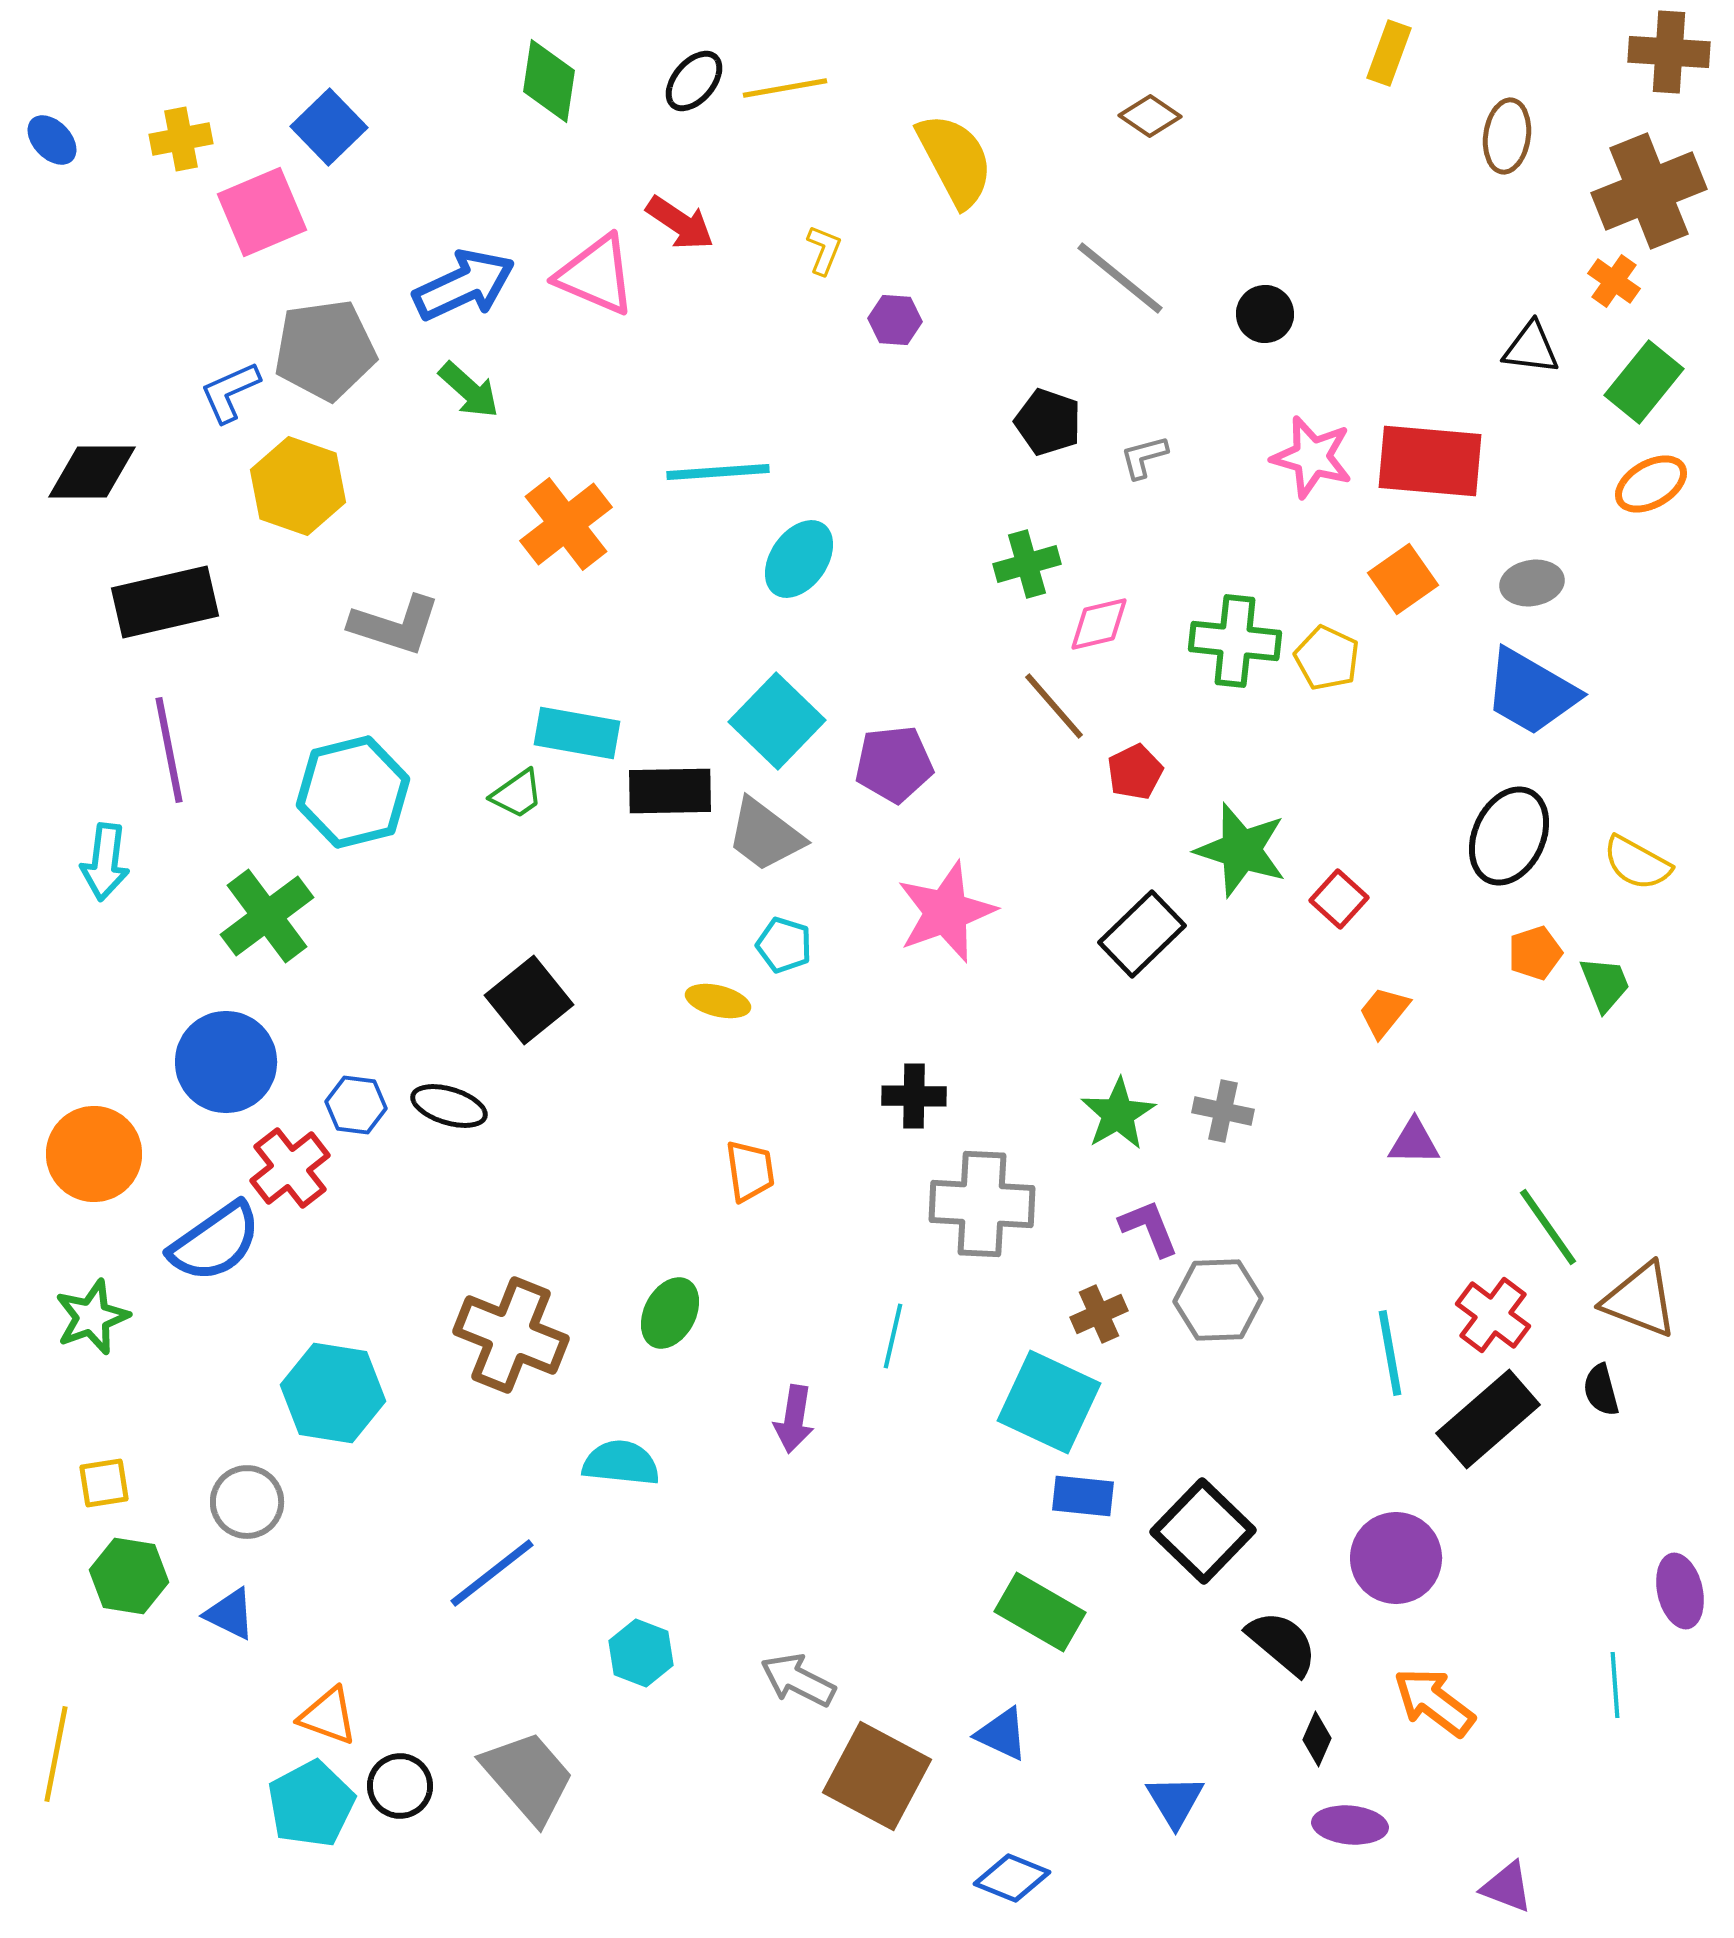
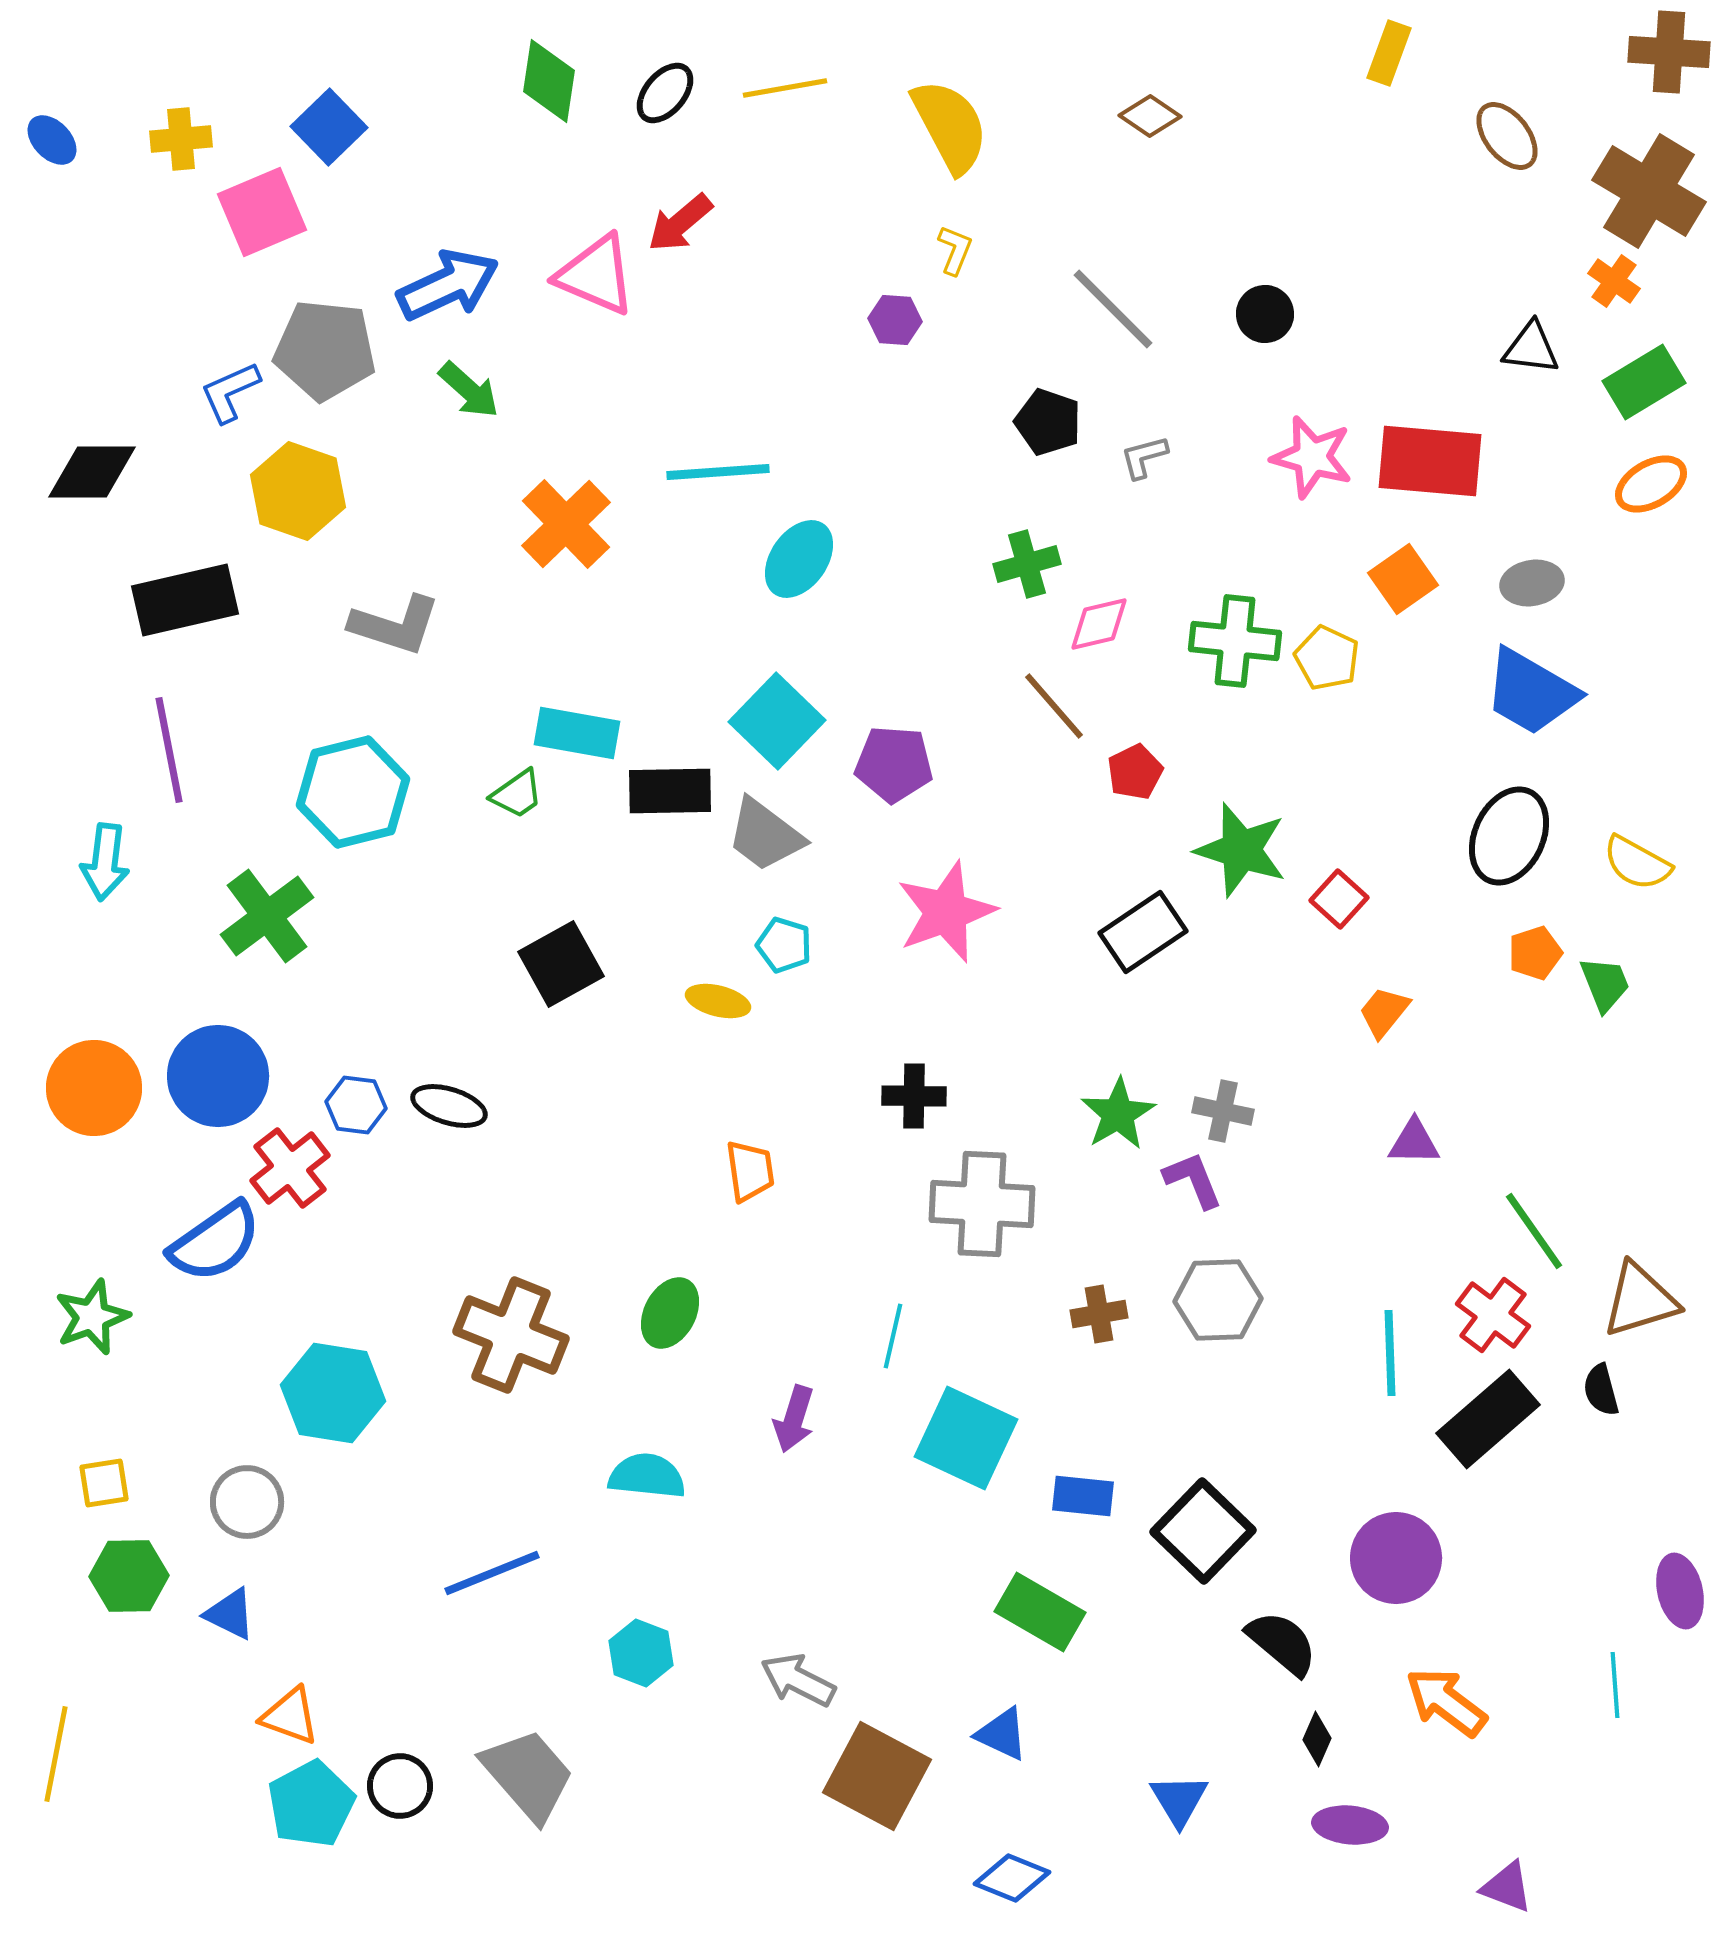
black ellipse at (694, 81): moved 29 px left, 12 px down
brown ellipse at (1507, 136): rotated 46 degrees counterclockwise
yellow cross at (181, 139): rotated 6 degrees clockwise
yellow semicircle at (955, 160): moved 5 px left, 34 px up
brown cross at (1649, 191): rotated 37 degrees counterclockwise
red arrow at (680, 223): rotated 106 degrees clockwise
yellow L-shape at (824, 250): moved 131 px right
gray line at (1120, 278): moved 7 px left, 31 px down; rotated 6 degrees clockwise
blue arrow at (464, 285): moved 16 px left
gray pentagon at (325, 350): rotated 14 degrees clockwise
green rectangle at (1644, 382): rotated 20 degrees clockwise
yellow hexagon at (298, 486): moved 5 px down
orange cross at (566, 524): rotated 6 degrees counterclockwise
black rectangle at (165, 602): moved 20 px right, 2 px up
purple pentagon at (894, 764): rotated 10 degrees clockwise
black rectangle at (1142, 934): moved 1 px right, 2 px up; rotated 10 degrees clockwise
black square at (529, 1000): moved 32 px right, 36 px up; rotated 10 degrees clockwise
blue circle at (226, 1062): moved 8 px left, 14 px down
orange circle at (94, 1154): moved 66 px up
green line at (1548, 1227): moved 14 px left, 4 px down
purple L-shape at (1149, 1228): moved 44 px right, 48 px up
brown triangle at (1640, 1300): rotated 38 degrees counterclockwise
brown cross at (1099, 1314): rotated 14 degrees clockwise
cyan line at (1390, 1353): rotated 8 degrees clockwise
cyan square at (1049, 1402): moved 83 px left, 36 px down
purple arrow at (794, 1419): rotated 8 degrees clockwise
cyan semicircle at (621, 1463): moved 26 px right, 13 px down
blue line at (492, 1573): rotated 16 degrees clockwise
green hexagon at (129, 1576): rotated 10 degrees counterclockwise
orange arrow at (1434, 1702): moved 12 px right
orange triangle at (328, 1716): moved 38 px left
gray trapezoid at (528, 1777): moved 2 px up
blue triangle at (1175, 1801): moved 4 px right, 1 px up
